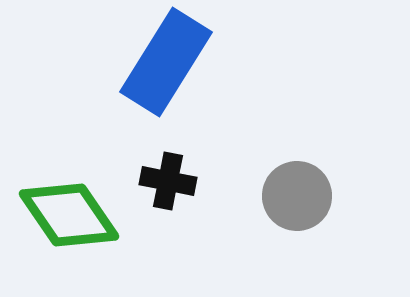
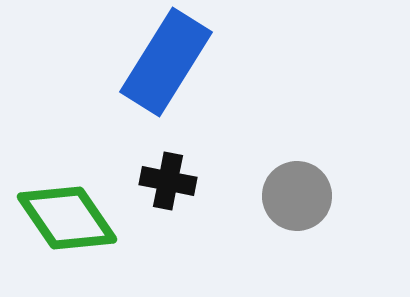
green diamond: moved 2 px left, 3 px down
